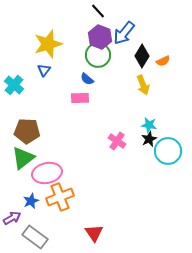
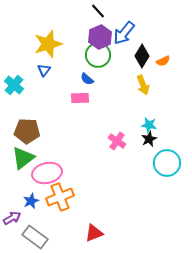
purple hexagon: rotated 15 degrees clockwise
cyan circle: moved 1 px left, 12 px down
red triangle: rotated 42 degrees clockwise
